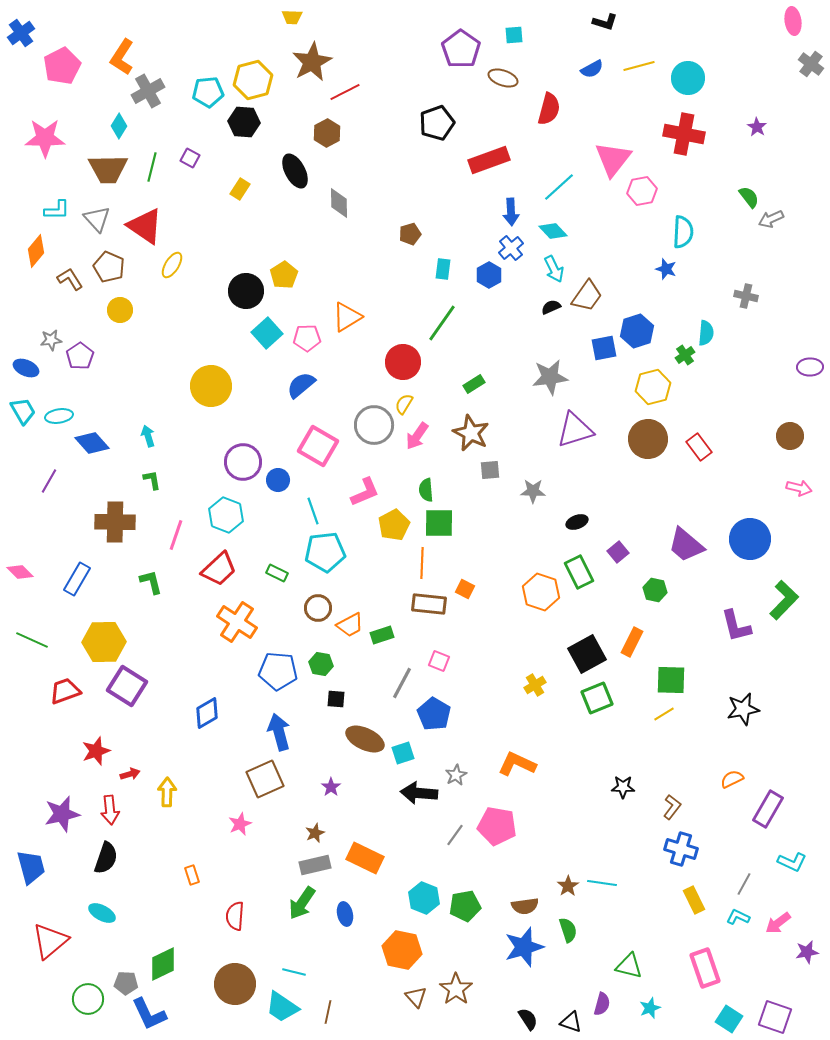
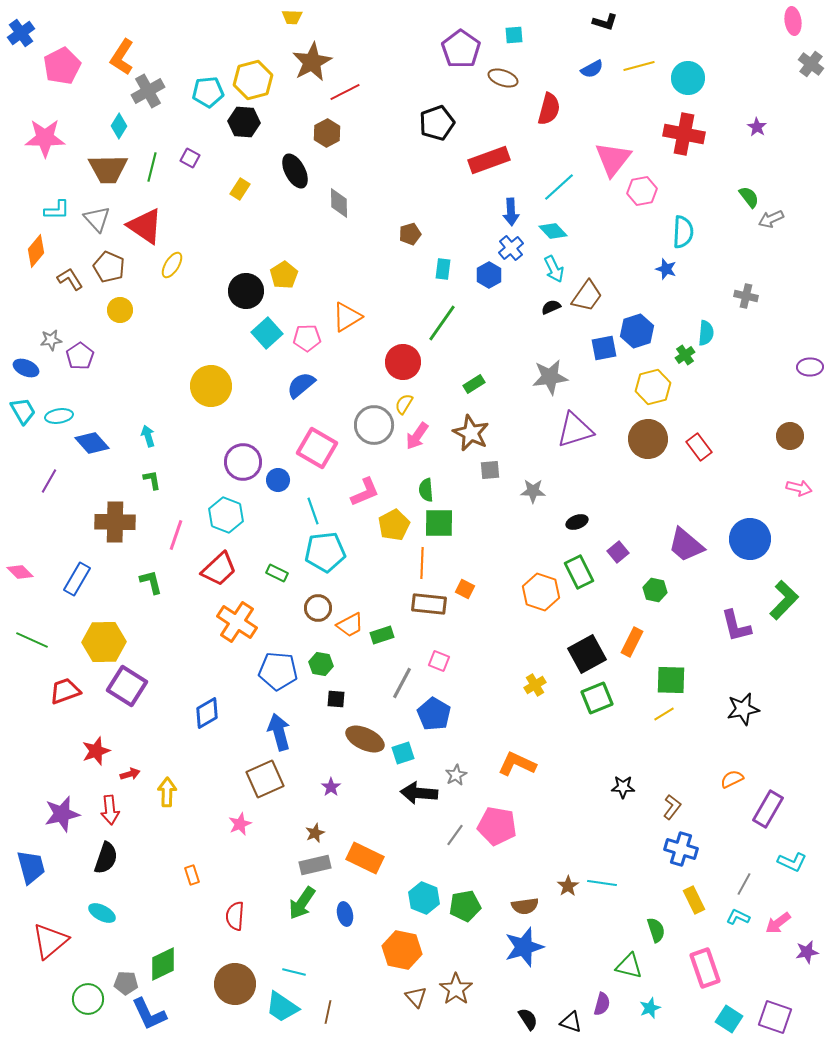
pink square at (318, 446): moved 1 px left, 2 px down
green semicircle at (568, 930): moved 88 px right
